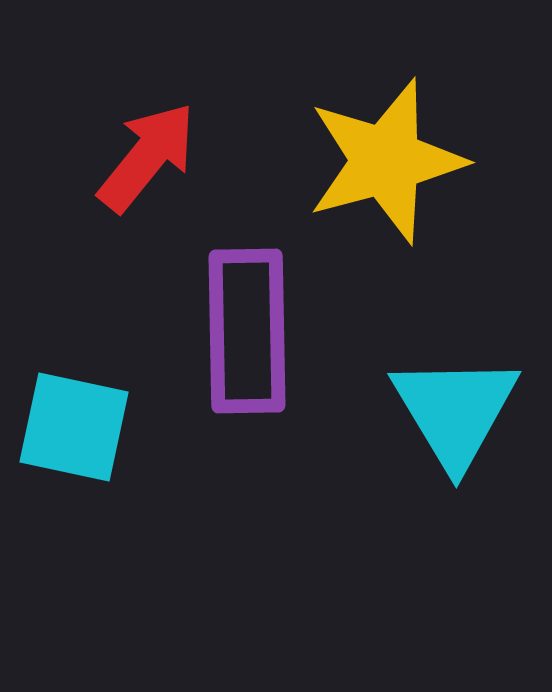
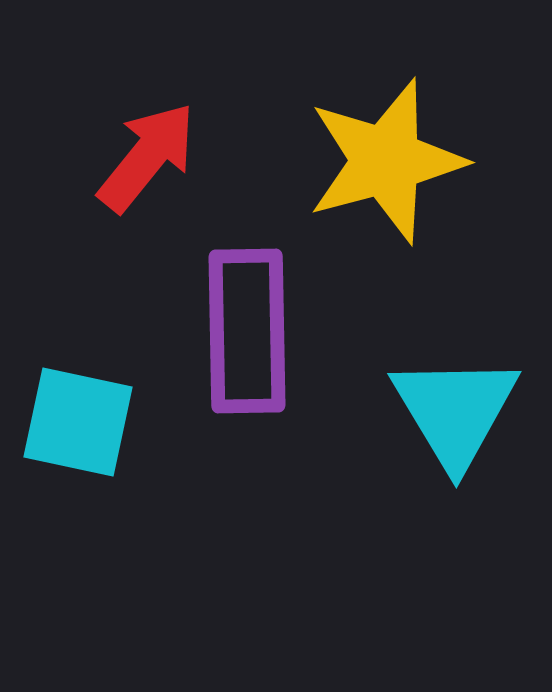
cyan square: moved 4 px right, 5 px up
